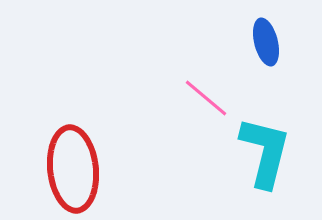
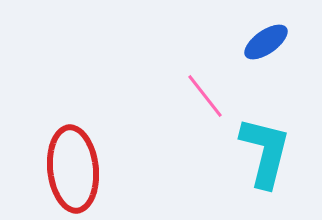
blue ellipse: rotated 69 degrees clockwise
pink line: moved 1 px left, 2 px up; rotated 12 degrees clockwise
